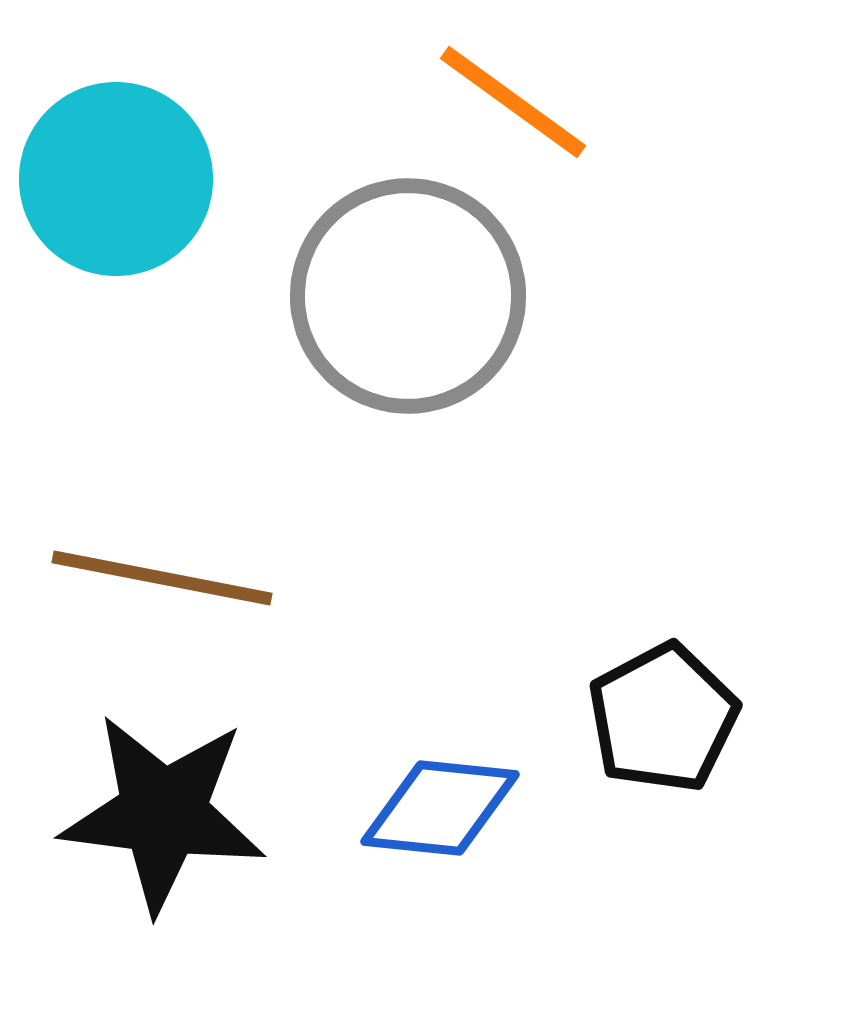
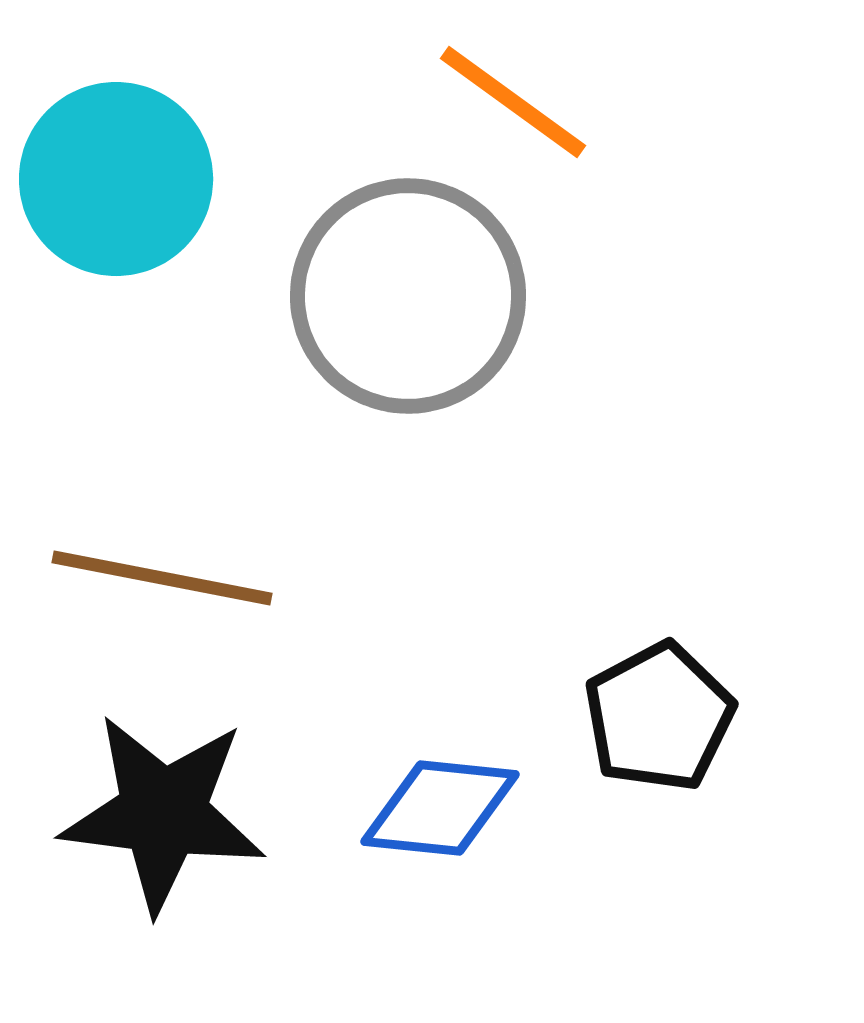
black pentagon: moved 4 px left, 1 px up
